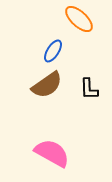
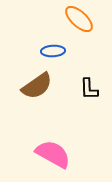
blue ellipse: rotated 55 degrees clockwise
brown semicircle: moved 10 px left, 1 px down
pink semicircle: moved 1 px right, 1 px down
